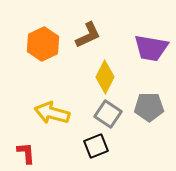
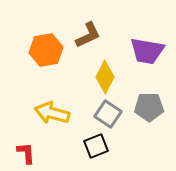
orange hexagon: moved 3 px right, 6 px down; rotated 16 degrees clockwise
purple trapezoid: moved 4 px left, 3 px down
